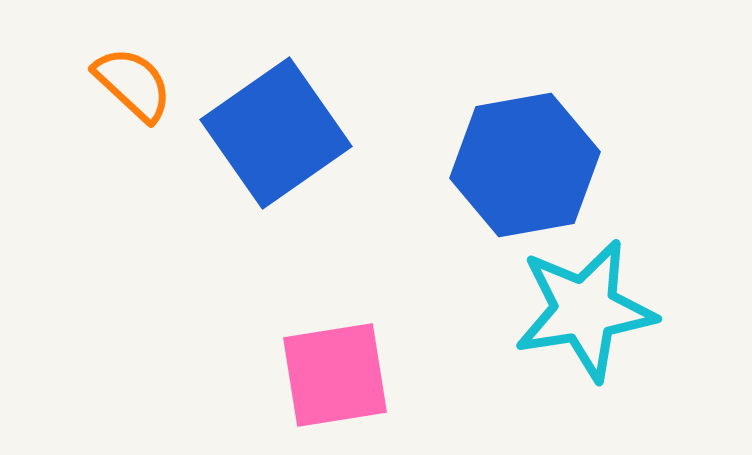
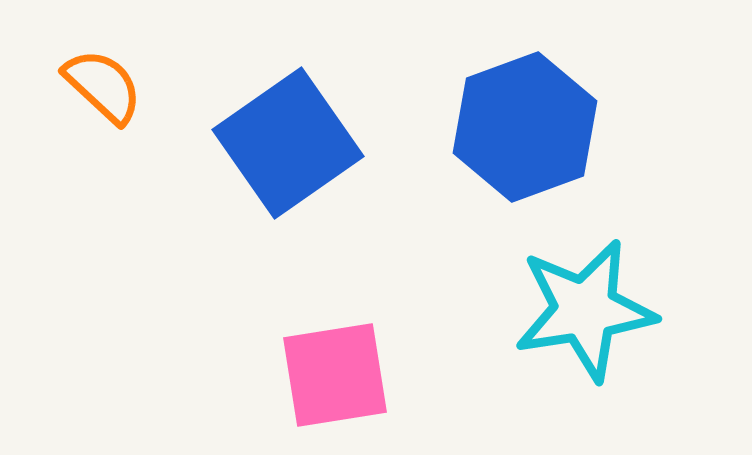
orange semicircle: moved 30 px left, 2 px down
blue square: moved 12 px right, 10 px down
blue hexagon: moved 38 px up; rotated 10 degrees counterclockwise
